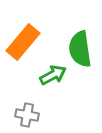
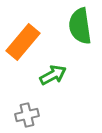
green semicircle: moved 23 px up
gray cross: rotated 25 degrees counterclockwise
